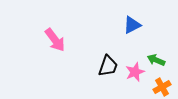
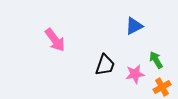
blue triangle: moved 2 px right, 1 px down
green arrow: rotated 36 degrees clockwise
black trapezoid: moved 3 px left, 1 px up
pink star: moved 2 px down; rotated 12 degrees clockwise
